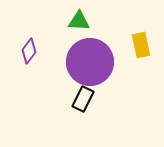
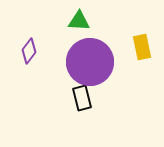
yellow rectangle: moved 1 px right, 2 px down
black rectangle: moved 1 px left, 1 px up; rotated 40 degrees counterclockwise
